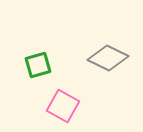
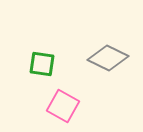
green square: moved 4 px right, 1 px up; rotated 24 degrees clockwise
